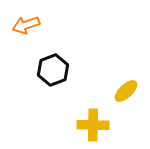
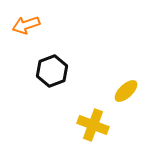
black hexagon: moved 1 px left, 1 px down
yellow cross: rotated 20 degrees clockwise
